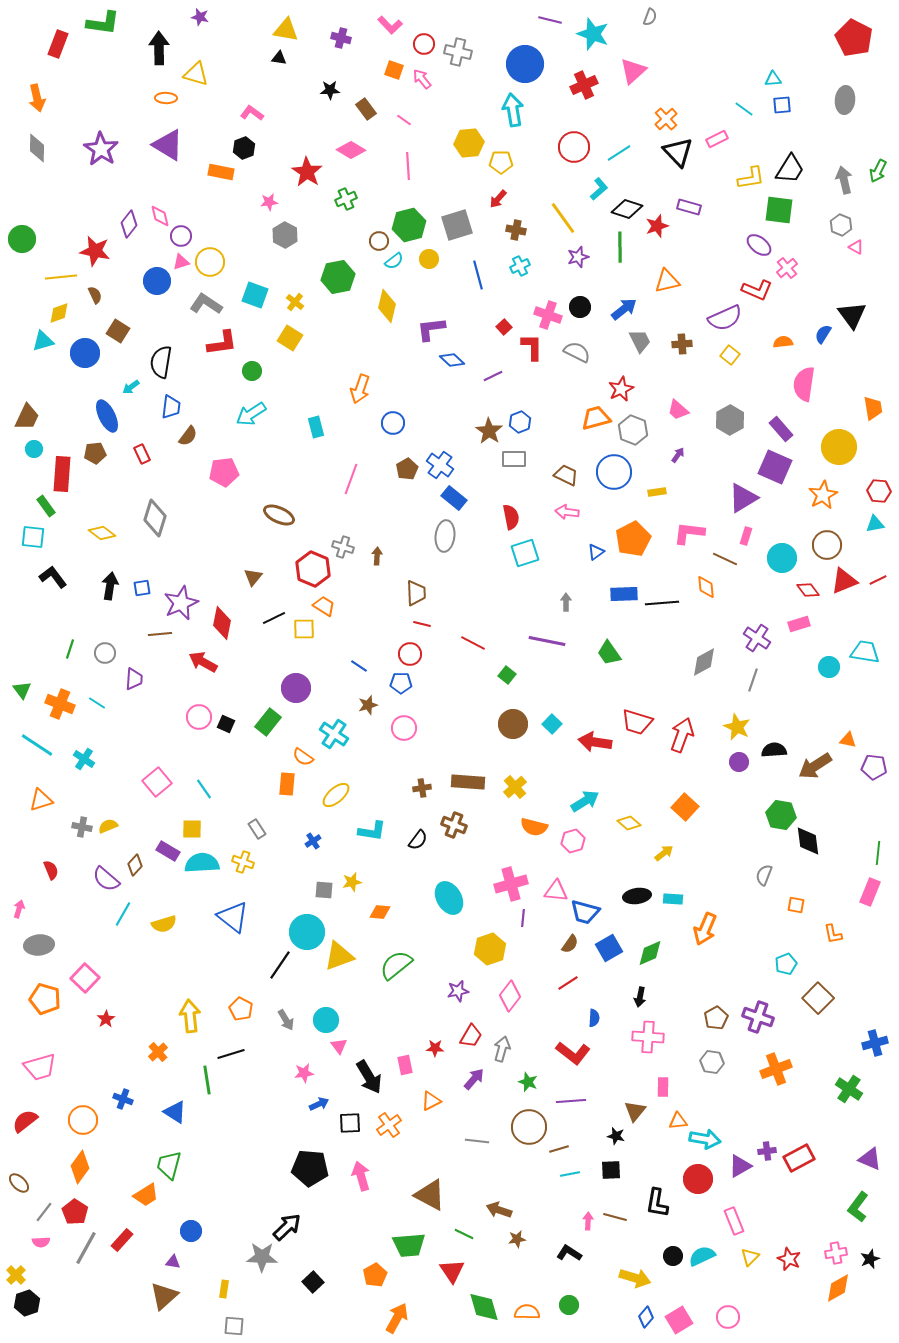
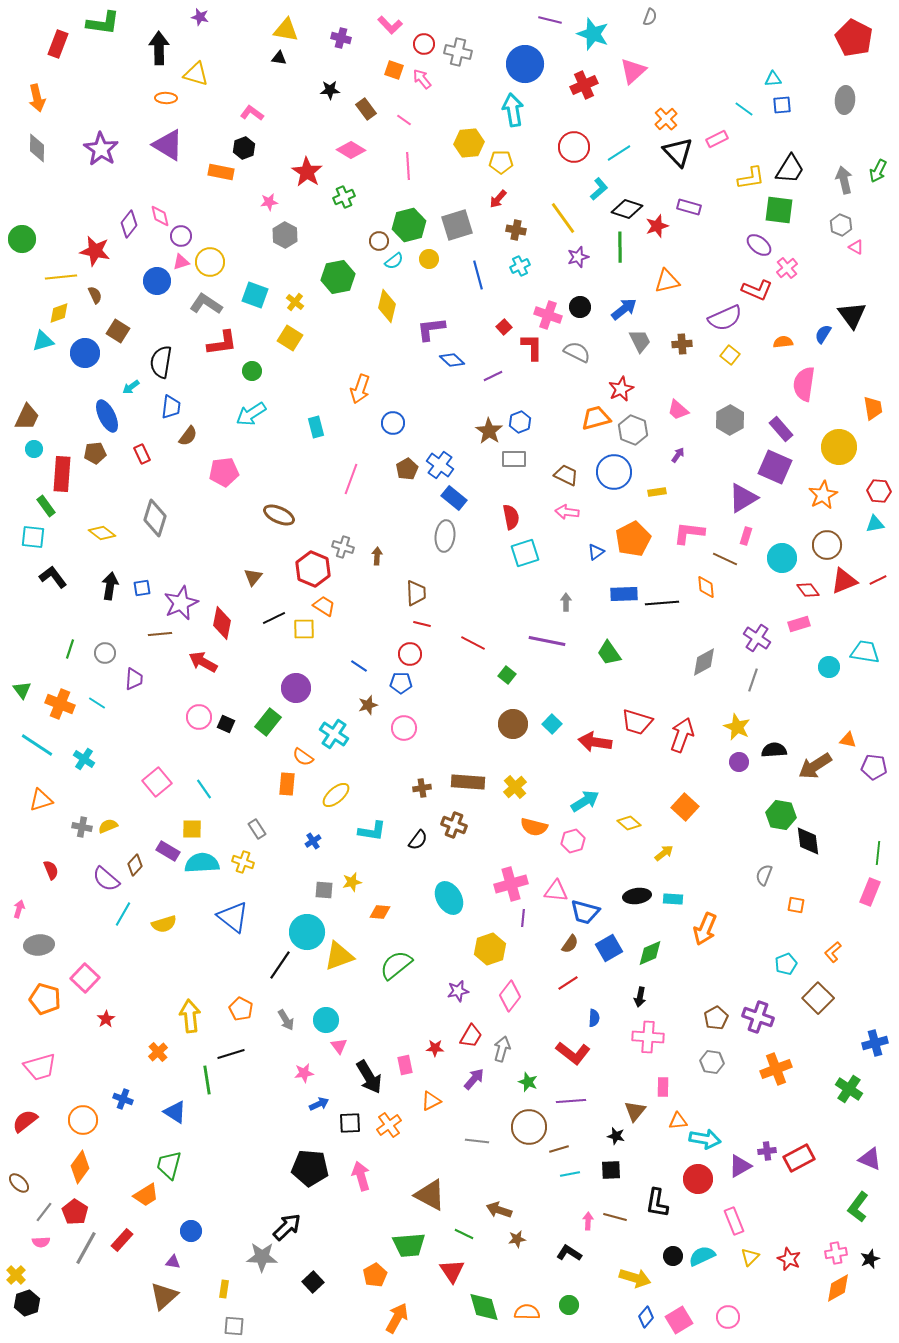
green cross at (346, 199): moved 2 px left, 2 px up
orange L-shape at (833, 934): moved 18 px down; rotated 60 degrees clockwise
